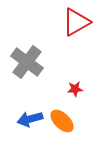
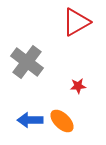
red star: moved 3 px right, 3 px up
blue arrow: moved 1 px down; rotated 15 degrees clockwise
